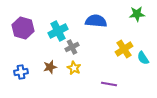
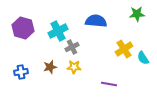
yellow star: moved 1 px up; rotated 24 degrees counterclockwise
